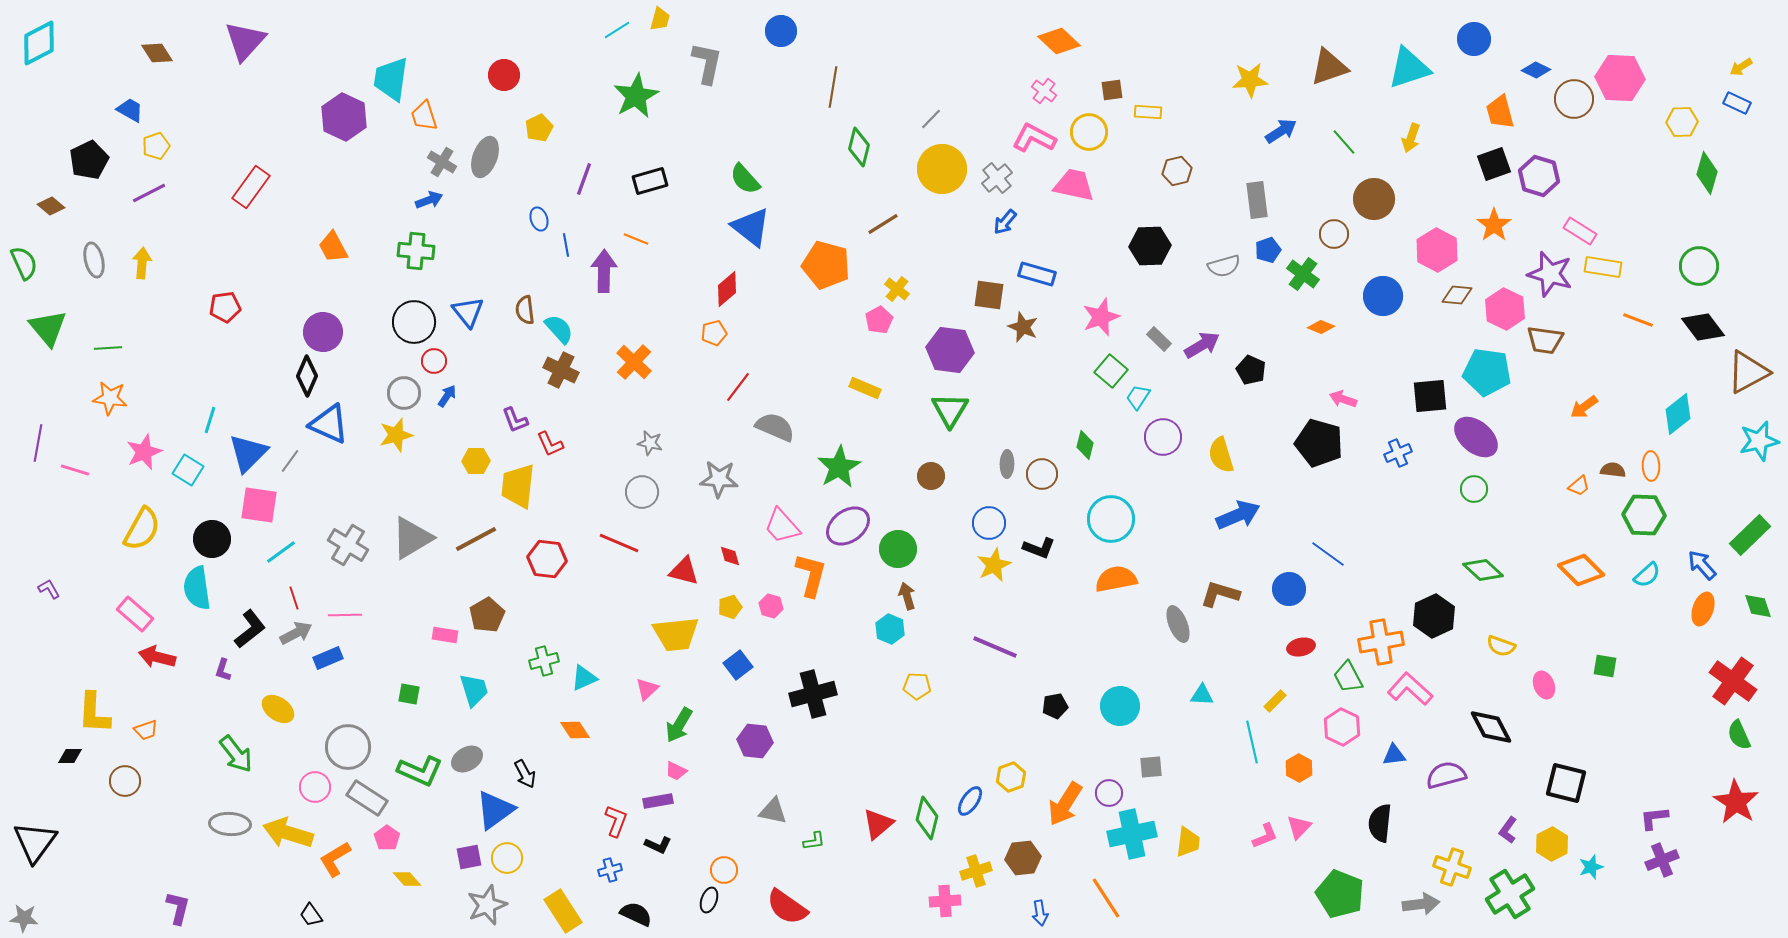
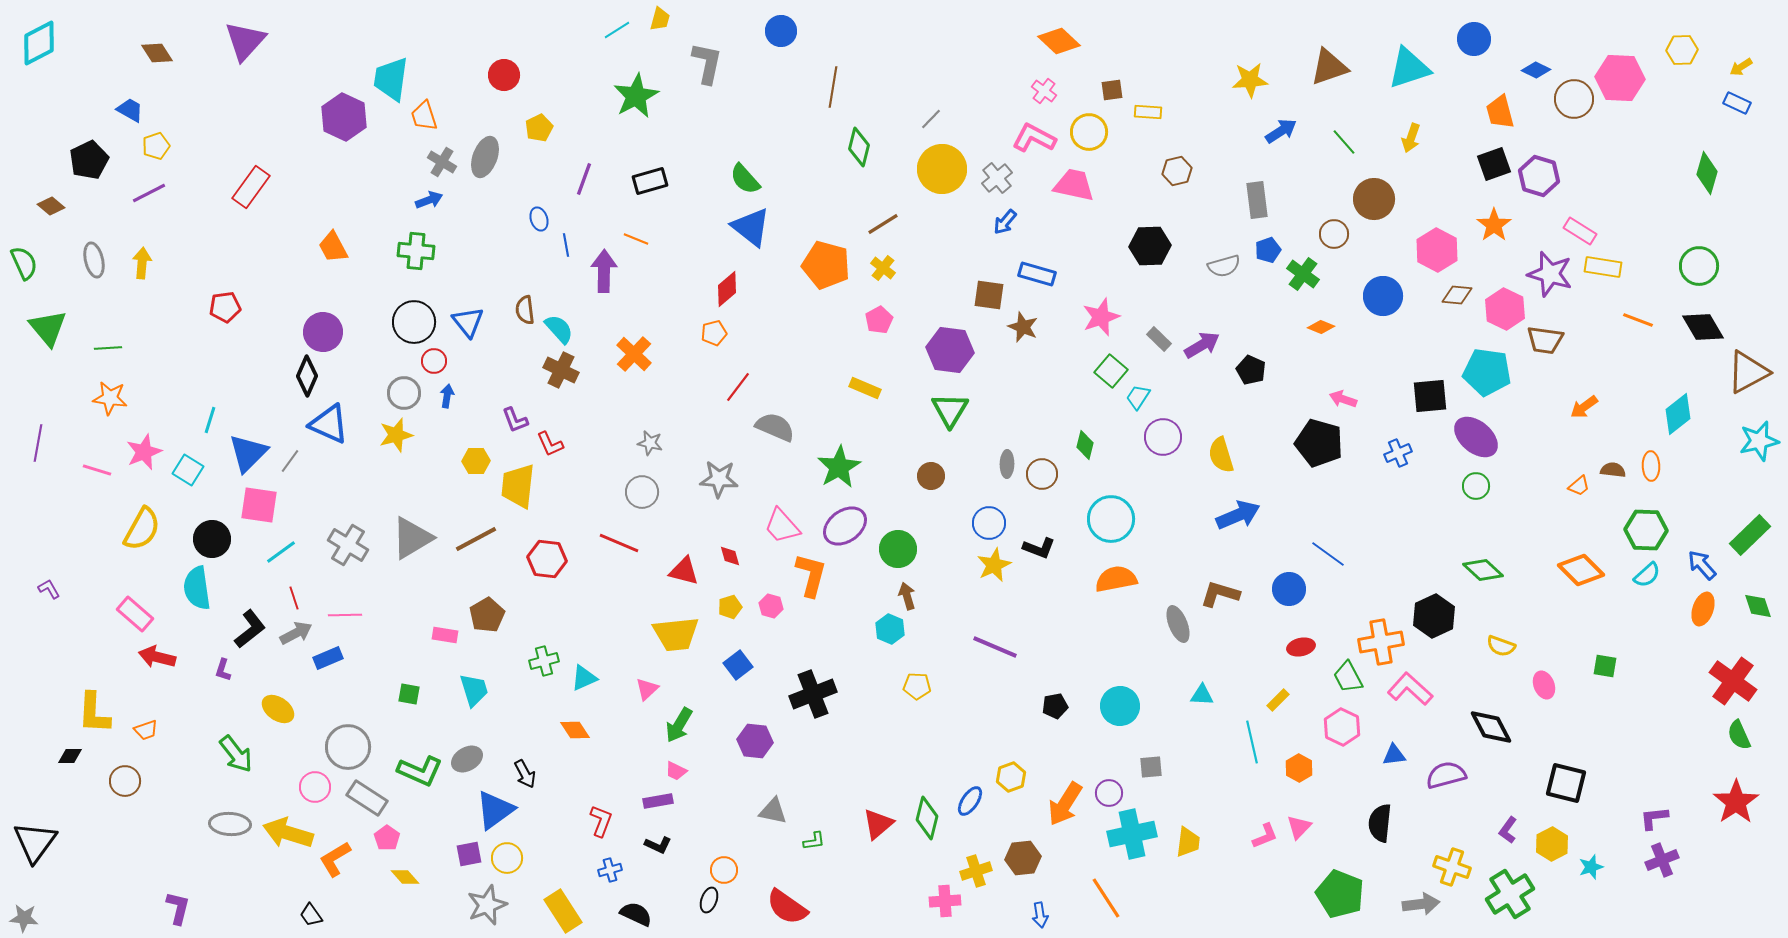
yellow hexagon at (1682, 122): moved 72 px up
yellow cross at (897, 289): moved 14 px left, 21 px up
blue triangle at (468, 312): moved 10 px down
black diamond at (1703, 327): rotated 6 degrees clockwise
orange cross at (634, 362): moved 8 px up
blue arrow at (447, 396): rotated 25 degrees counterclockwise
pink line at (75, 470): moved 22 px right
green circle at (1474, 489): moved 2 px right, 3 px up
green hexagon at (1644, 515): moved 2 px right, 15 px down
purple ellipse at (848, 526): moved 3 px left
black cross at (813, 694): rotated 6 degrees counterclockwise
yellow rectangle at (1275, 701): moved 3 px right, 1 px up
red star at (1736, 802): rotated 6 degrees clockwise
red L-shape at (616, 821): moved 15 px left
purple square at (469, 857): moved 3 px up
yellow diamond at (407, 879): moved 2 px left, 2 px up
blue arrow at (1040, 913): moved 2 px down
